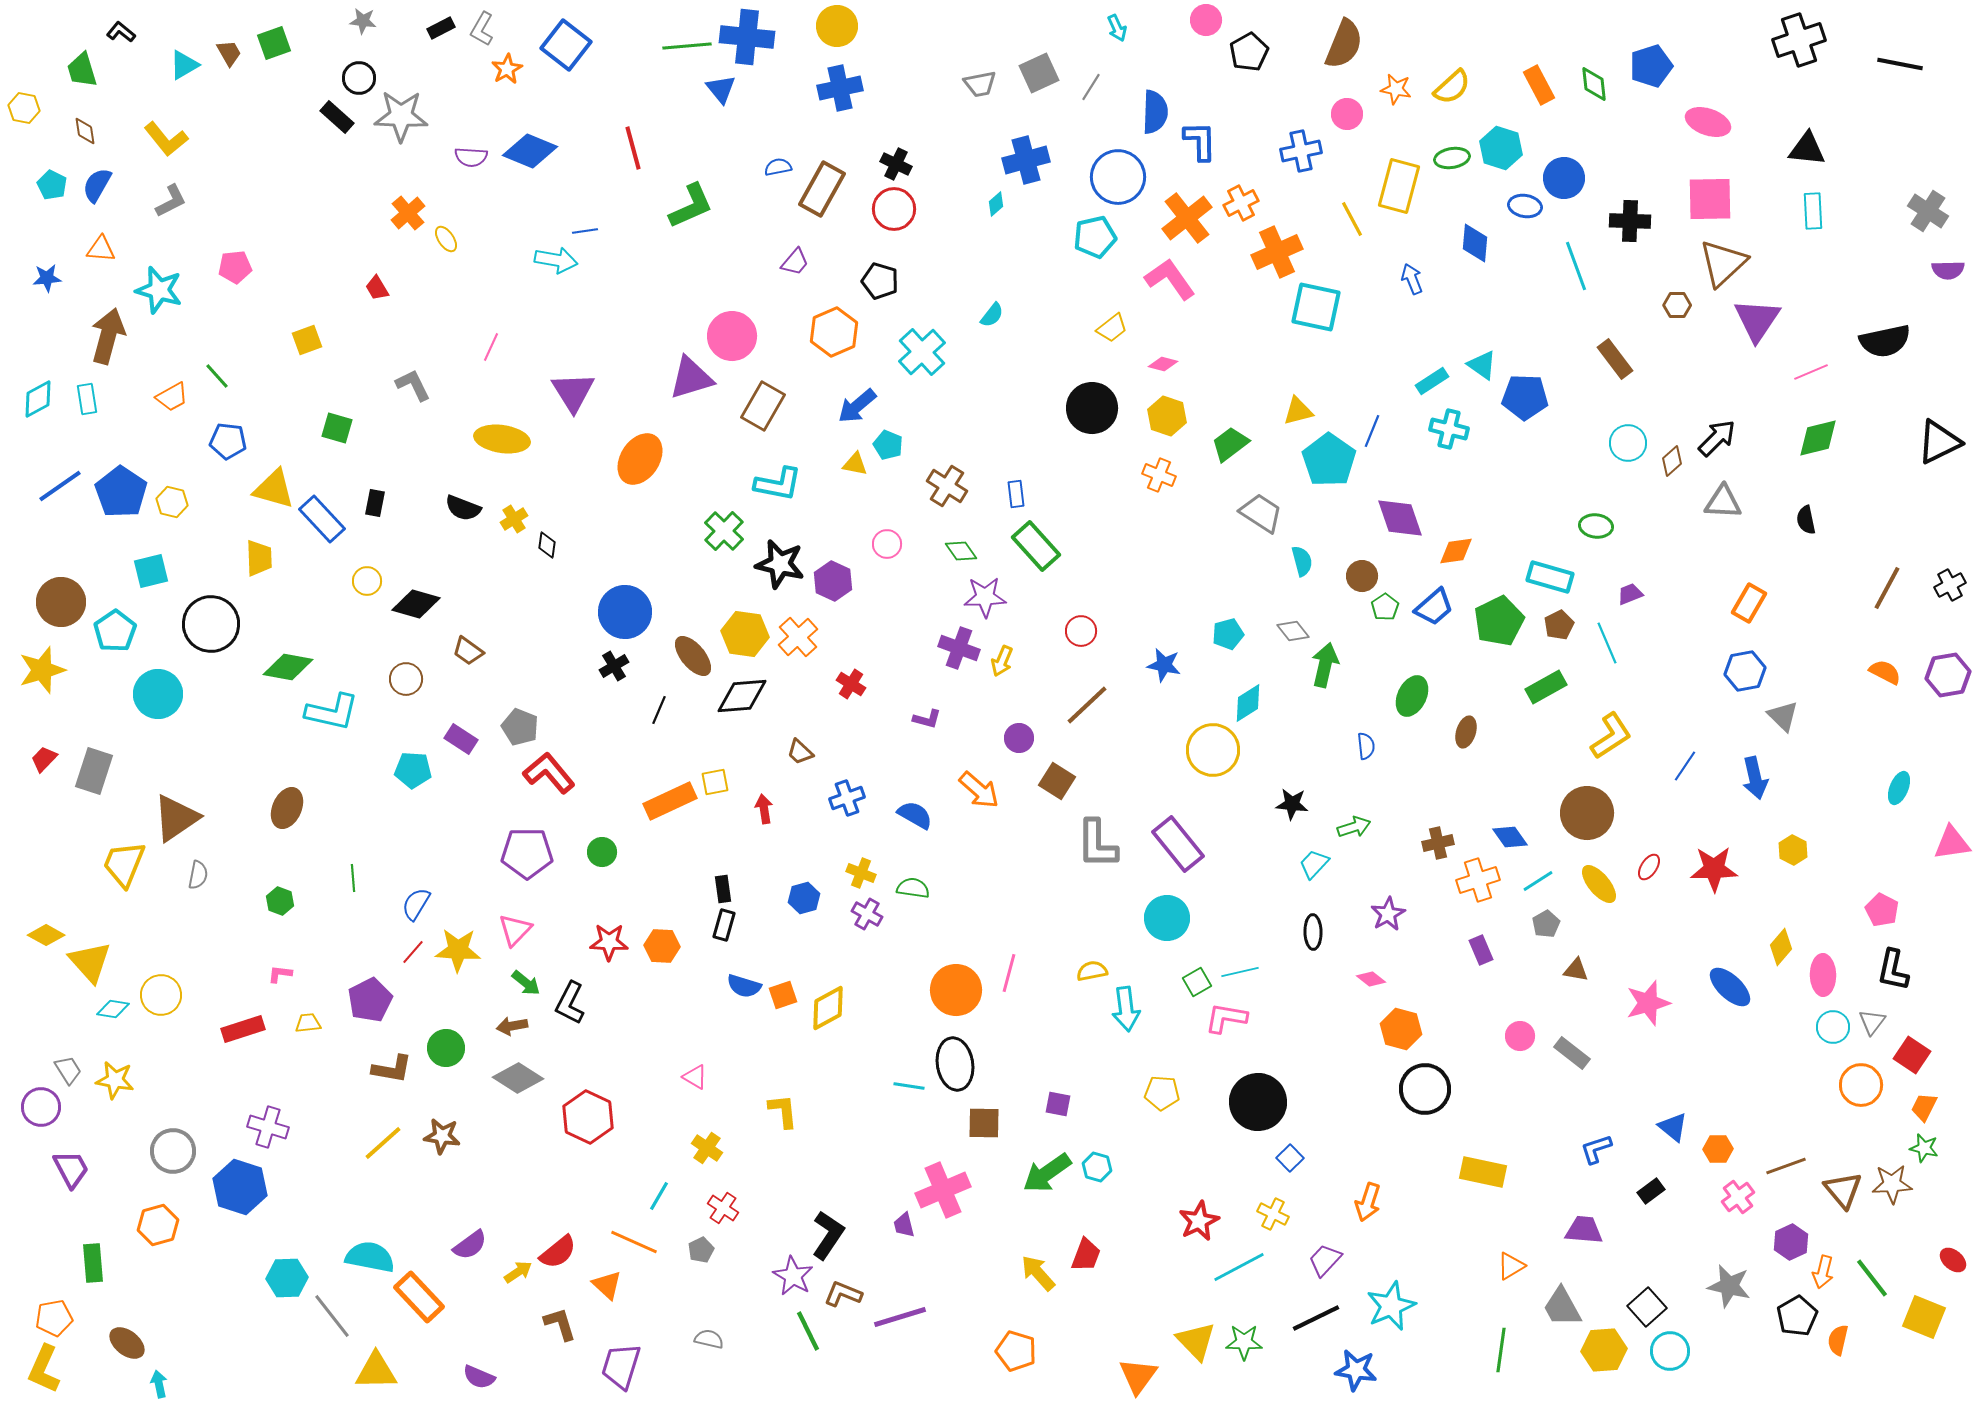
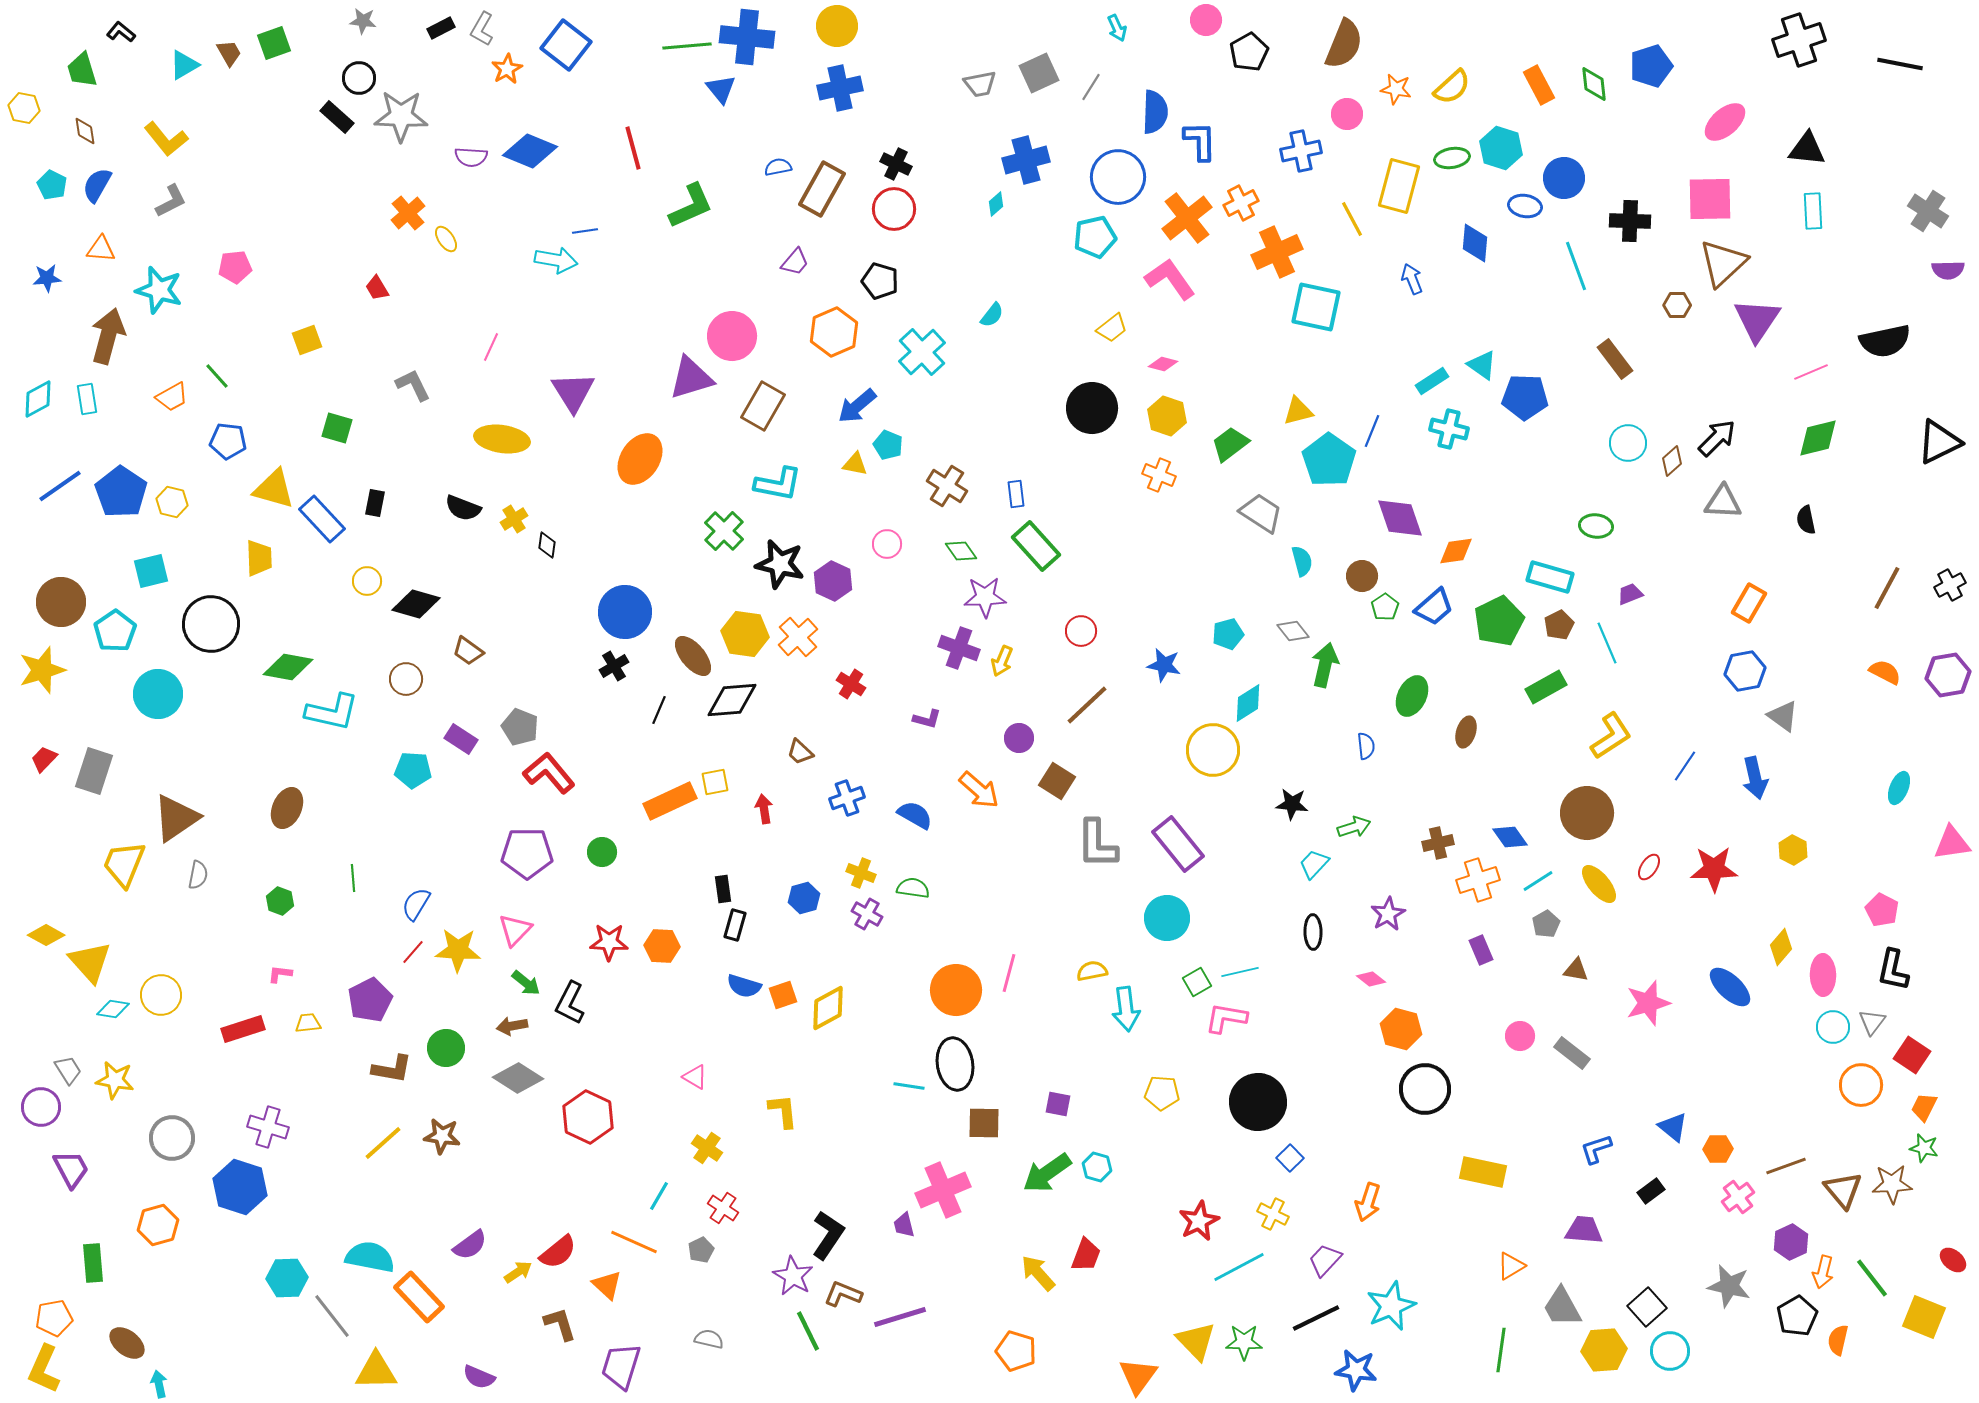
pink ellipse at (1708, 122): moved 17 px right; rotated 60 degrees counterclockwise
black diamond at (742, 696): moved 10 px left, 4 px down
gray triangle at (1783, 716): rotated 8 degrees counterclockwise
black rectangle at (724, 925): moved 11 px right
gray circle at (173, 1151): moved 1 px left, 13 px up
